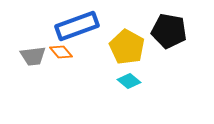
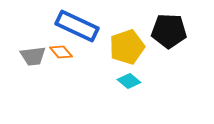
blue rectangle: rotated 45 degrees clockwise
black pentagon: rotated 8 degrees counterclockwise
yellow pentagon: rotated 24 degrees clockwise
